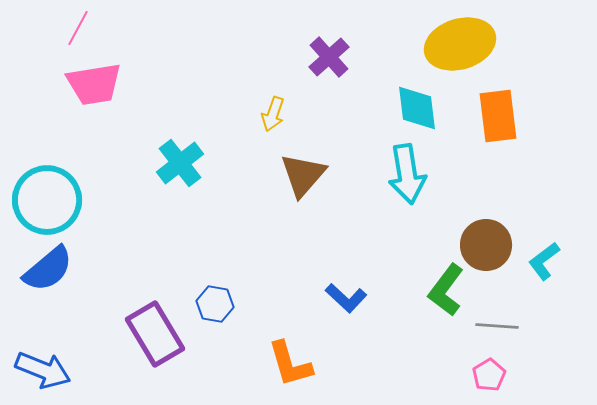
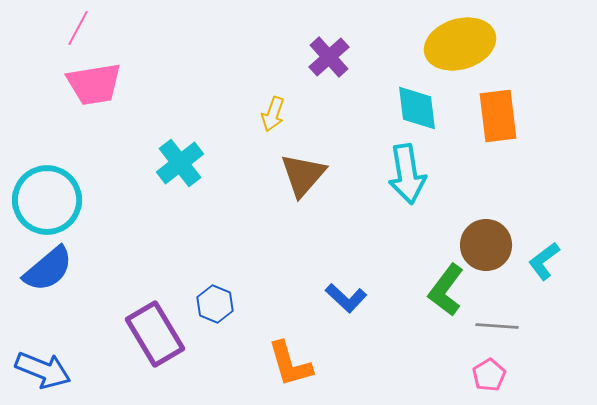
blue hexagon: rotated 12 degrees clockwise
